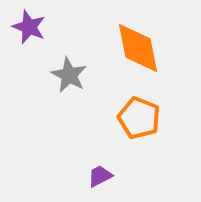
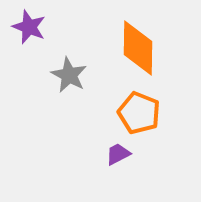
orange diamond: rotated 12 degrees clockwise
orange pentagon: moved 5 px up
purple trapezoid: moved 18 px right, 22 px up
